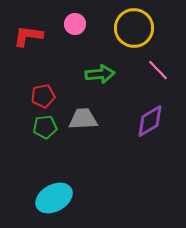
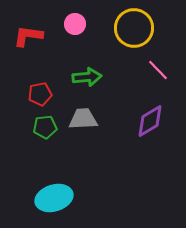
green arrow: moved 13 px left, 3 px down
red pentagon: moved 3 px left, 2 px up
cyan ellipse: rotated 12 degrees clockwise
